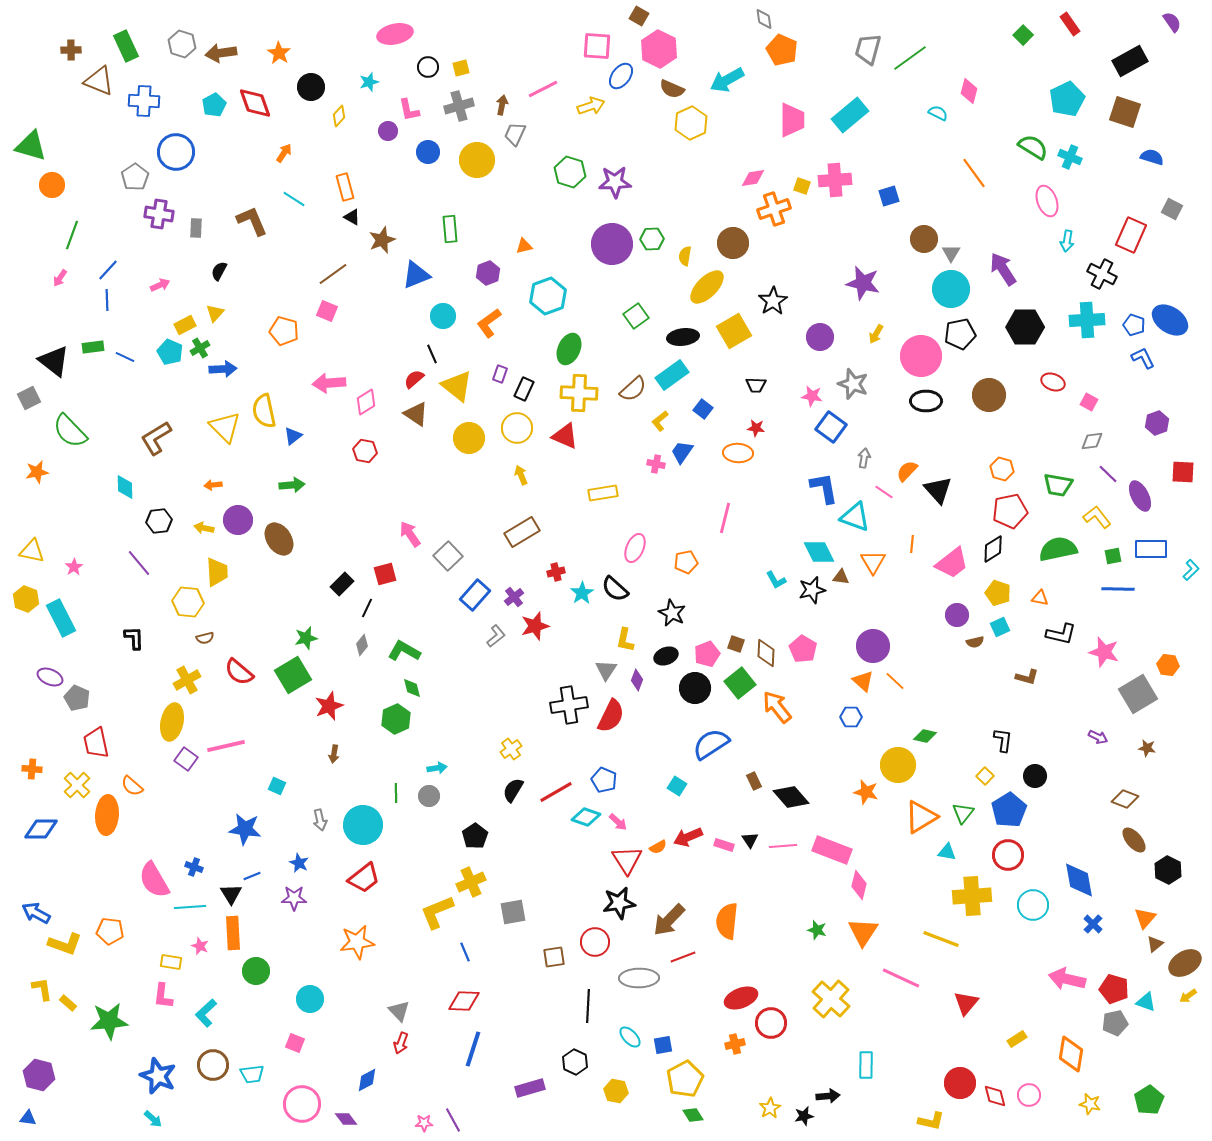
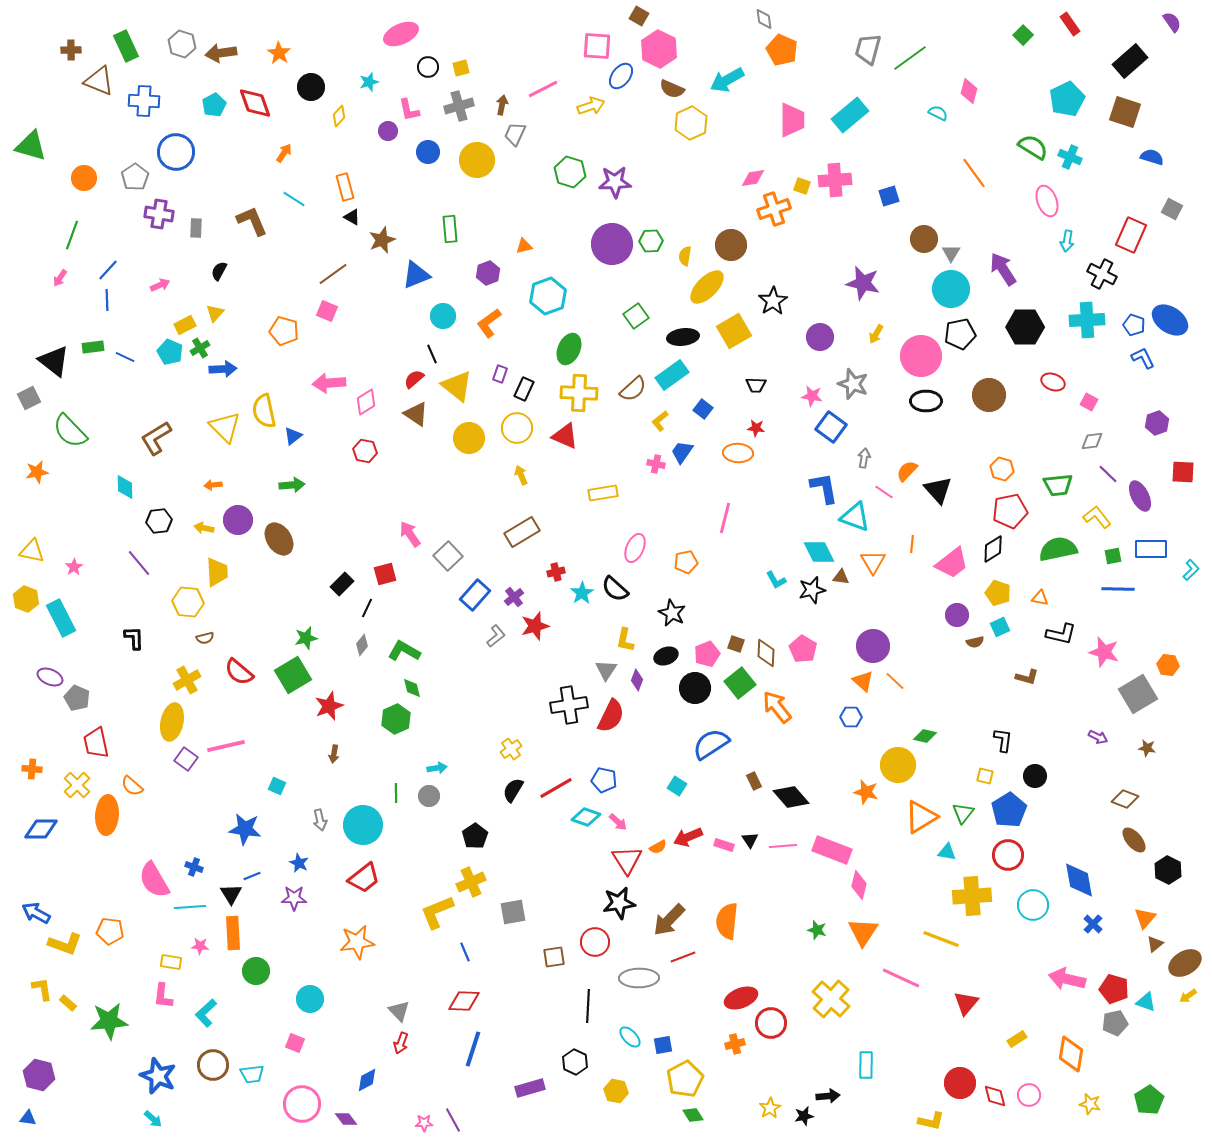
pink ellipse at (395, 34): moved 6 px right; rotated 12 degrees counterclockwise
black rectangle at (1130, 61): rotated 12 degrees counterclockwise
orange circle at (52, 185): moved 32 px right, 7 px up
green hexagon at (652, 239): moved 1 px left, 2 px down
brown circle at (733, 243): moved 2 px left, 2 px down
green trapezoid at (1058, 485): rotated 16 degrees counterclockwise
yellow square at (985, 776): rotated 30 degrees counterclockwise
blue pentagon at (604, 780): rotated 10 degrees counterclockwise
red line at (556, 792): moved 4 px up
pink star at (200, 946): rotated 18 degrees counterclockwise
